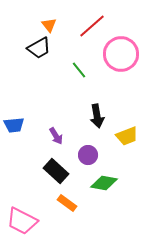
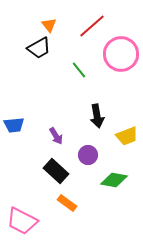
green diamond: moved 10 px right, 3 px up
